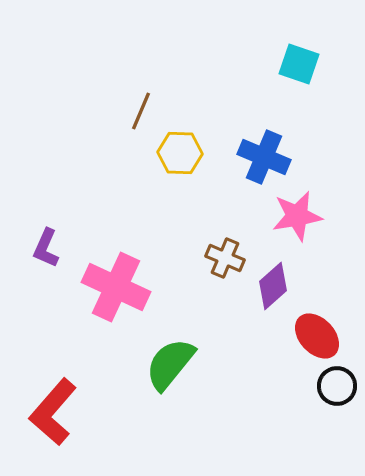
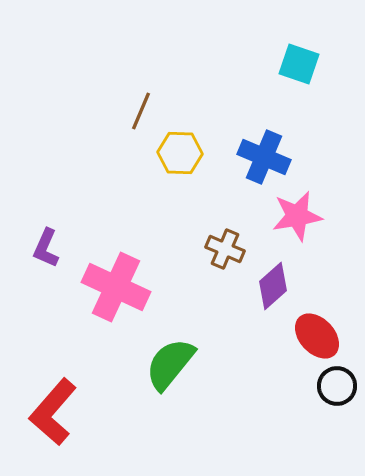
brown cross: moved 9 px up
